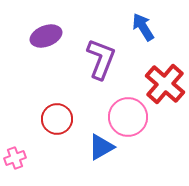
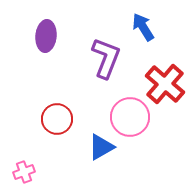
purple ellipse: rotated 64 degrees counterclockwise
purple L-shape: moved 5 px right, 1 px up
pink circle: moved 2 px right
pink cross: moved 9 px right, 14 px down
